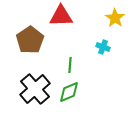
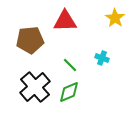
red triangle: moved 4 px right, 5 px down
brown pentagon: rotated 28 degrees clockwise
cyan cross: moved 1 px left, 11 px down
green line: rotated 49 degrees counterclockwise
black cross: moved 2 px up
